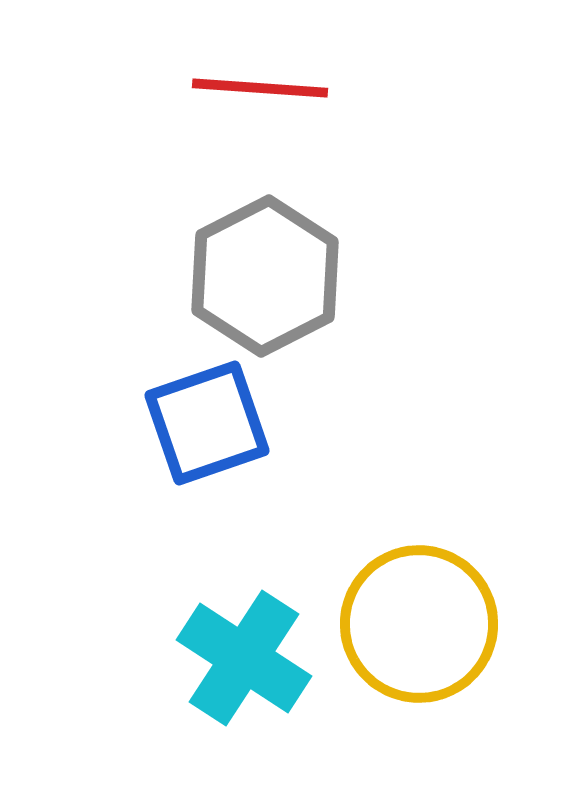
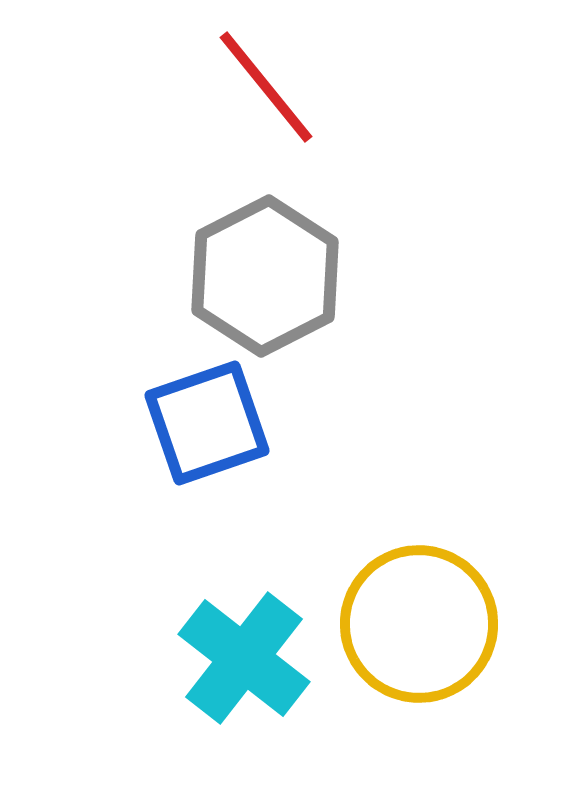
red line: moved 6 px right, 1 px up; rotated 47 degrees clockwise
cyan cross: rotated 5 degrees clockwise
